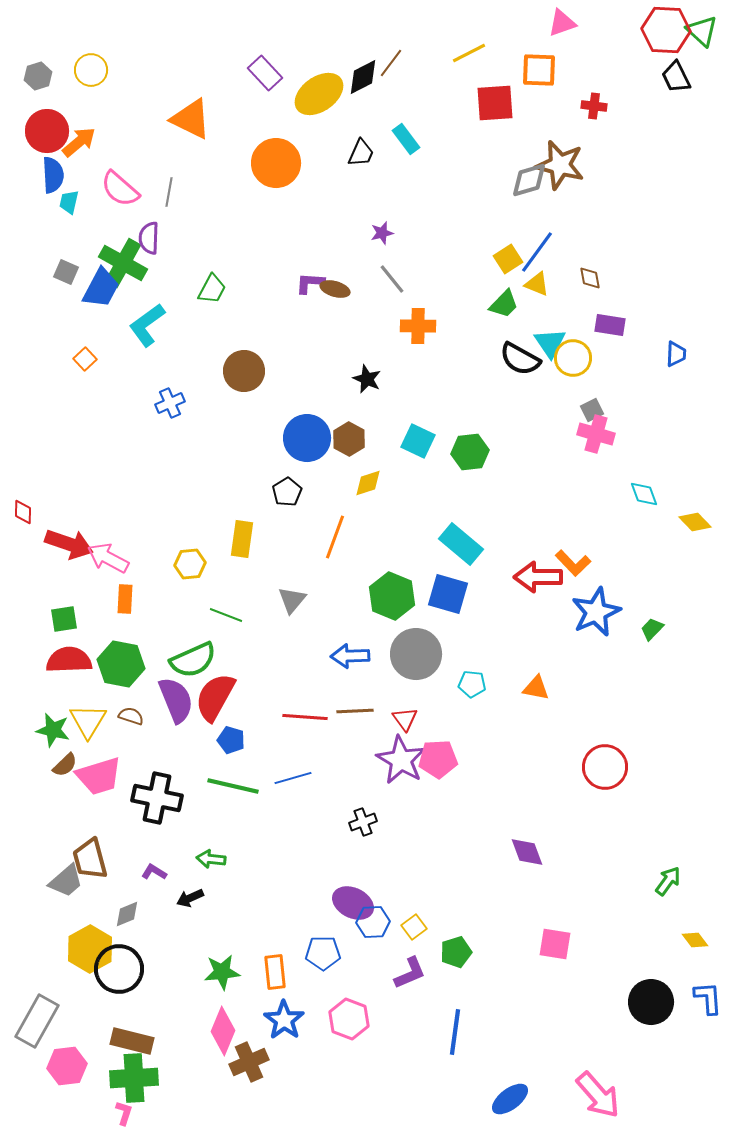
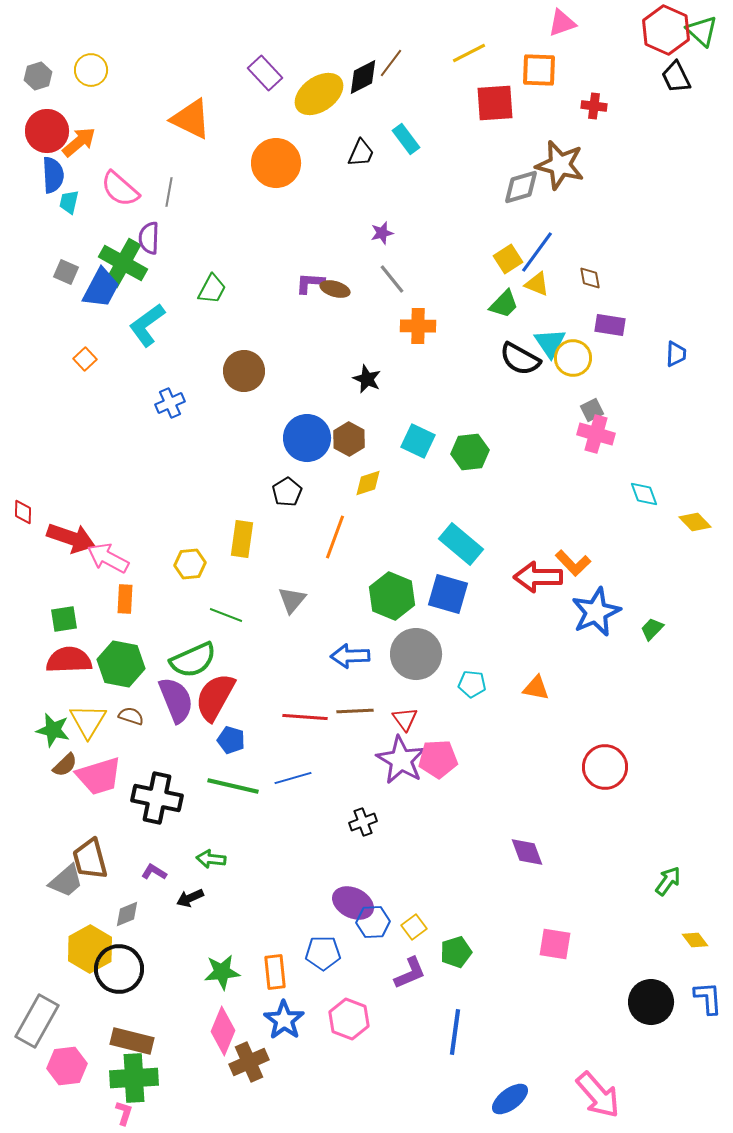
red hexagon at (666, 30): rotated 21 degrees clockwise
gray diamond at (529, 180): moved 8 px left, 7 px down
red arrow at (69, 544): moved 2 px right, 6 px up
